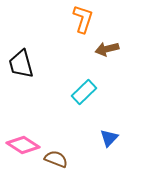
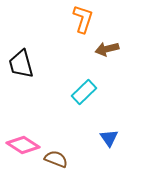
blue triangle: rotated 18 degrees counterclockwise
